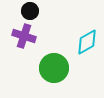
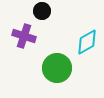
black circle: moved 12 px right
green circle: moved 3 px right
